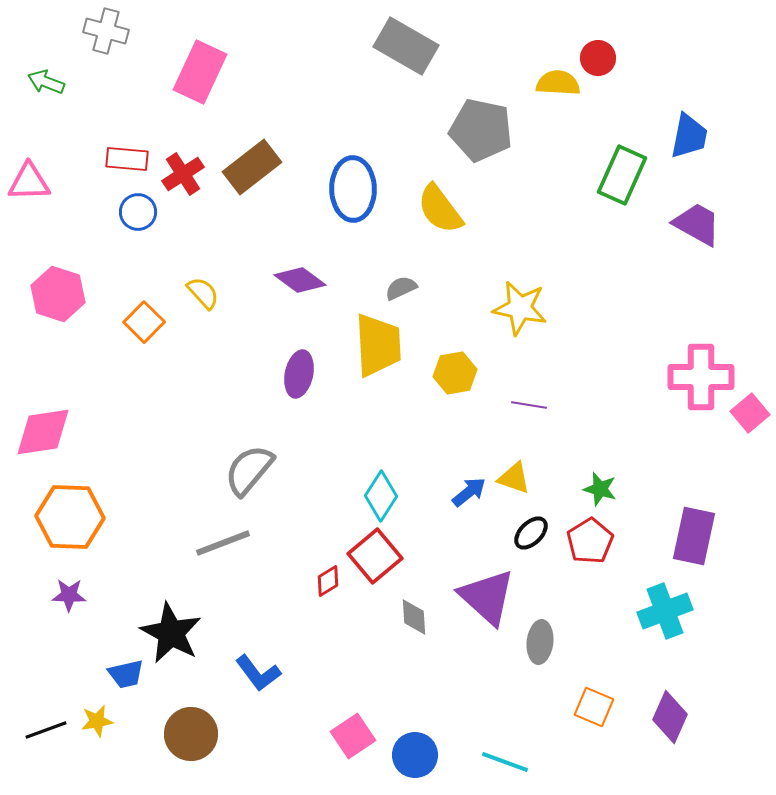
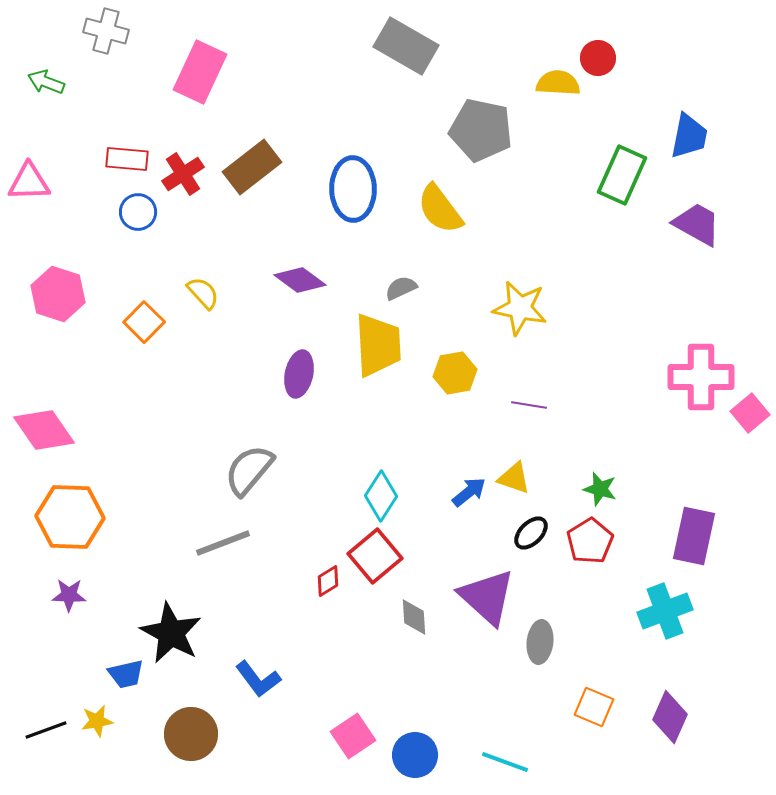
pink diamond at (43, 432): moved 1 px right, 2 px up; rotated 64 degrees clockwise
blue L-shape at (258, 673): moved 6 px down
